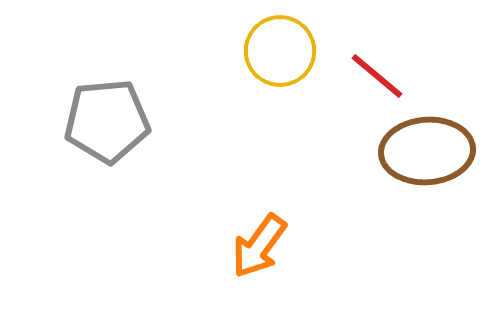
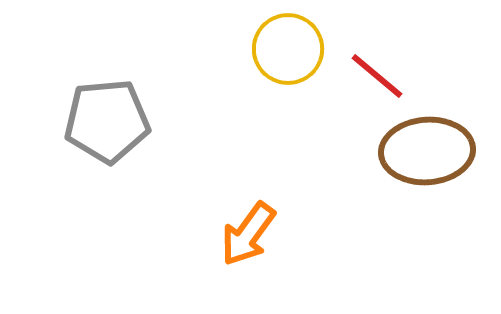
yellow circle: moved 8 px right, 2 px up
orange arrow: moved 11 px left, 12 px up
